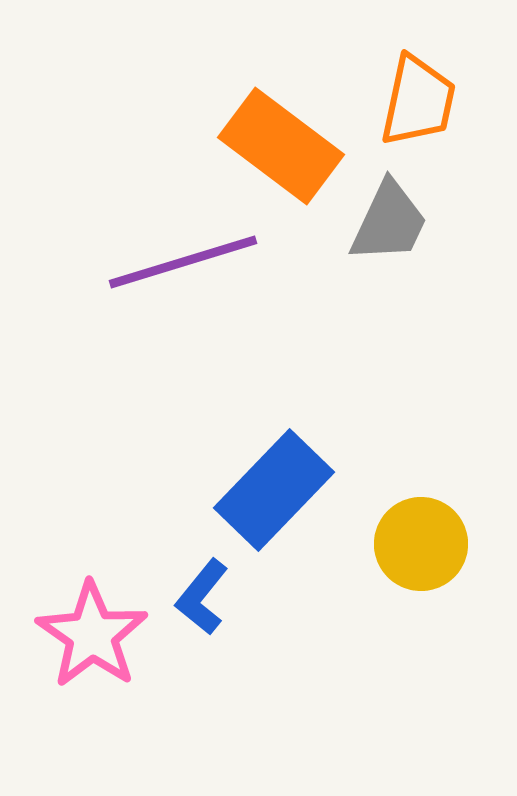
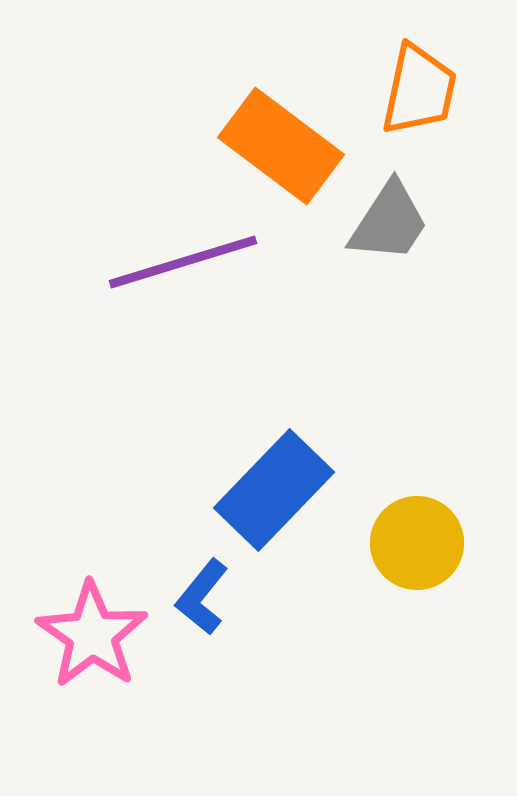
orange trapezoid: moved 1 px right, 11 px up
gray trapezoid: rotated 8 degrees clockwise
yellow circle: moved 4 px left, 1 px up
